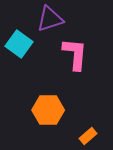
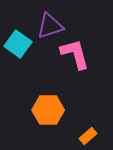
purple triangle: moved 7 px down
cyan square: moved 1 px left
pink L-shape: rotated 20 degrees counterclockwise
